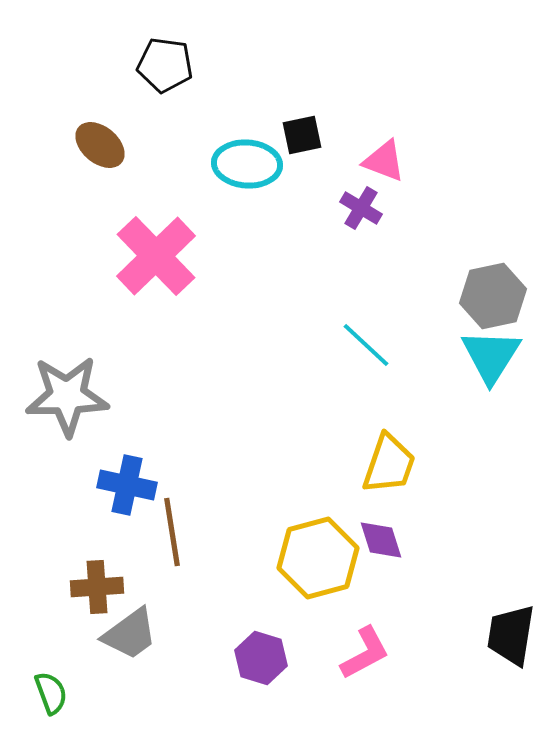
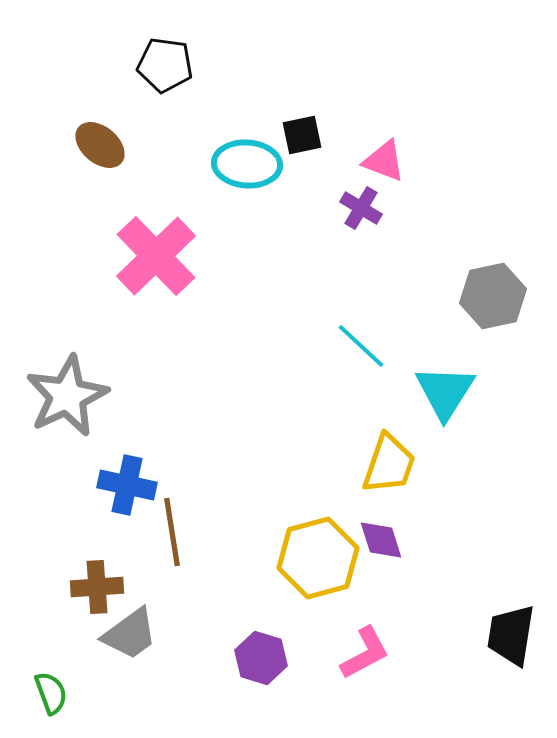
cyan line: moved 5 px left, 1 px down
cyan triangle: moved 46 px left, 36 px down
gray star: rotated 24 degrees counterclockwise
